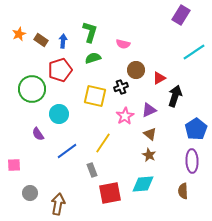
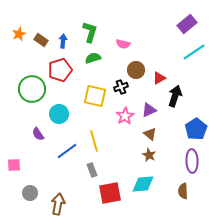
purple rectangle: moved 6 px right, 9 px down; rotated 18 degrees clockwise
yellow line: moved 9 px left, 2 px up; rotated 50 degrees counterclockwise
